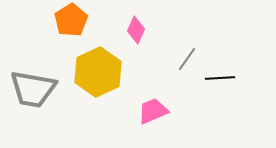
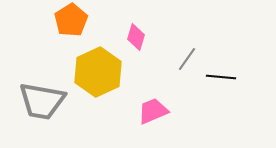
pink diamond: moved 7 px down; rotated 8 degrees counterclockwise
black line: moved 1 px right, 1 px up; rotated 8 degrees clockwise
gray trapezoid: moved 9 px right, 12 px down
